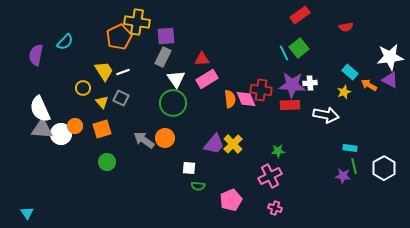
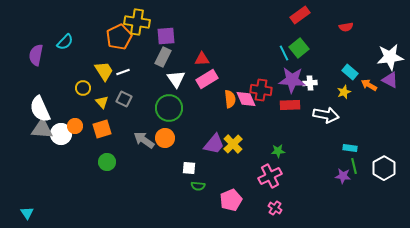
purple star at (292, 85): moved 5 px up
gray square at (121, 98): moved 3 px right, 1 px down
green circle at (173, 103): moved 4 px left, 5 px down
pink cross at (275, 208): rotated 16 degrees clockwise
